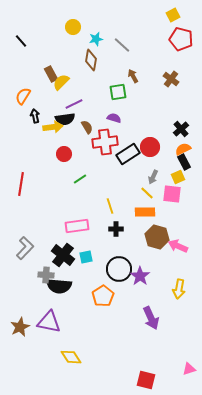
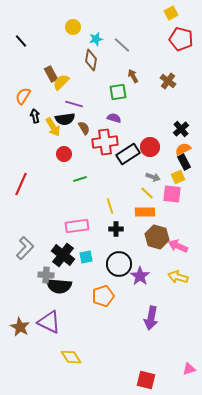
yellow square at (173, 15): moved 2 px left, 2 px up
brown cross at (171, 79): moved 3 px left, 2 px down
purple line at (74, 104): rotated 42 degrees clockwise
yellow arrow at (53, 127): rotated 66 degrees clockwise
brown semicircle at (87, 127): moved 3 px left, 1 px down
gray arrow at (153, 177): rotated 96 degrees counterclockwise
green line at (80, 179): rotated 16 degrees clockwise
red line at (21, 184): rotated 15 degrees clockwise
black circle at (119, 269): moved 5 px up
yellow arrow at (179, 289): moved 1 px left, 12 px up; rotated 96 degrees clockwise
orange pentagon at (103, 296): rotated 15 degrees clockwise
purple arrow at (151, 318): rotated 35 degrees clockwise
purple triangle at (49, 322): rotated 15 degrees clockwise
brown star at (20, 327): rotated 18 degrees counterclockwise
